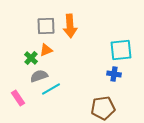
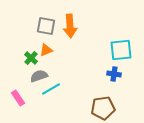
gray square: rotated 12 degrees clockwise
